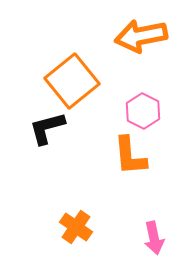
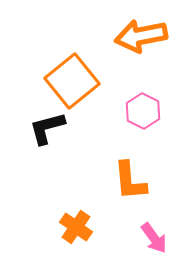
orange L-shape: moved 25 px down
pink arrow: rotated 24 degrees counterclockwise
